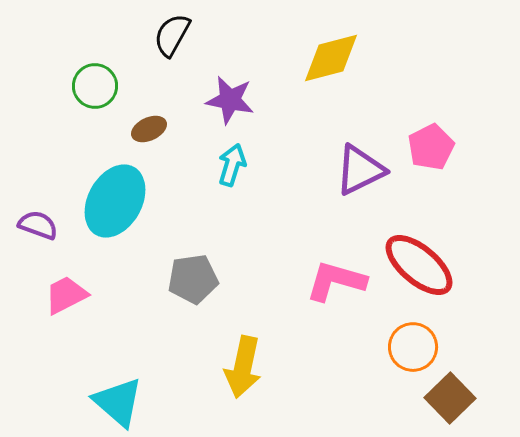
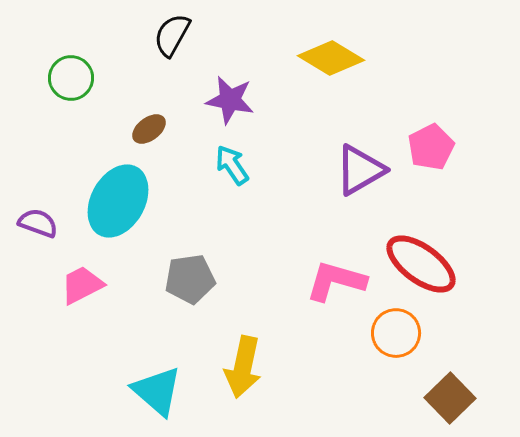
yellow diamond: rotated 46 degrees clockwise
green circle: moved 24 px left, 8 px up
brown ellipse: rotated 12 degrees counterclockwise
cyan arrow: rotated 51 degrees counterclockwise
purple triangle: rotated 4 degrees counterclockwise
cyan ellipse: moved 3 px right
purple semicircle: moved 2 px up
red ellipse: moved 2 px right, 1 px up; rotated 4 degrees counterclockwise
gray pentagon: moved 3 px left
pink trapezoid: moved 16 px right, 10 px up
orange circle: moved 17 px left, 14 px up
cyan triangle: moved 39 px right, 11 px up
